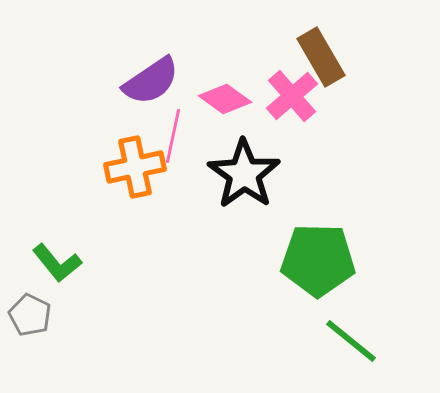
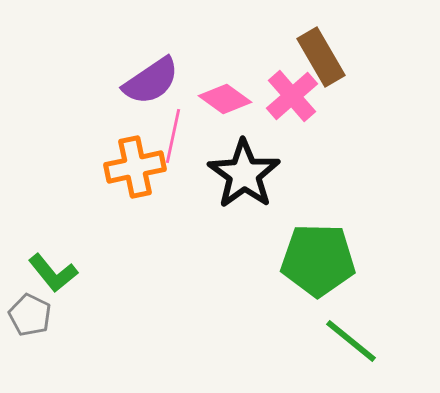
green L-shape: moved 4 px left, 10 px down
